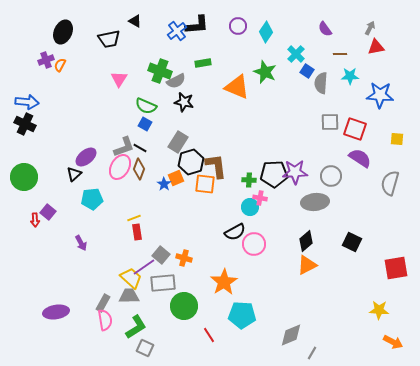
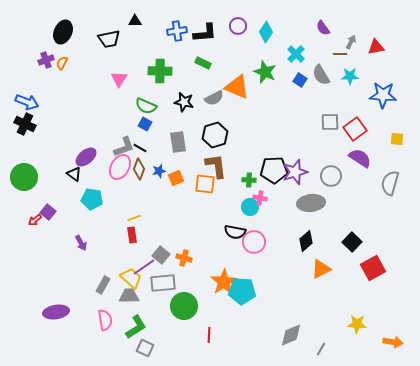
black triangle at (135, 21): rotated 32 degrees counterclockwise
black L-shape at (197, 25): moved 8 px right, 8 px down
gray arrow at (370, 28): moved 19 px left, 14 px down
purple semicircle at (325, 29): moved 2 px left, 1 px up
blue cross at (177, 31): rotated 30 degrees clockwise
green rectangle at (203, 63): rotated 35 degrees clockwise
orange semicircle at (60, 65): moved 2 px right, 2 px up
green cross at (160, 71): rotated 20 degrees counterclockwise
blue square at (307, 71): moved 7 px left, 9 px down
gray semicircle at (176, 81): moved 38 px right, 17 px down
gray semicircle at (321, 83): moved 8 px up; rotated 35 degrees counterclockwise
blue star at (380, 95): moved 3 px right
blue arrow at (27, 102): rotated 15 degrees clockwise
red square at (355, 129): rotated 35 degrees clockwise
gray rectangle at (178, 142): rotated 40 degrees counterclockwise
black hexagon at (191, 162): moved 24 px right, 27 px up
purple star at (295, 172): rotated 15 degrees counterclockwise
black triangle at (74, 174): rotated 42 degrees counterclockwise
black pentagon at (274, 174): moved 4 px up
blue star at (164, 184): moved 5 px left, 13 px up; rotated 24 degrees clockwise
cyan pentagon at (92, 199): rotated 15 degrees clockwise
gray ellipse at (315, 202): moved 4 px left, 1 px down
red arrow at (35, 220): rotated 56 degrees clockwise
red rectangle at (137, 232): moved 5 px left, 3 px down
black semicircle at (235, 232): rotated 40 degrees clockwise
black square at (352, 242): rotated 18 degrees clockwise
pink circle at (254, 244): moved 2 px up
orange triangle at (307, 265): moved 14 px right, 4 px down
red square at (396, 268): moved 23 px left; rotated 20 degrees counterclockwise
gray rectangle at (103, 303): moved 18 px up
yellow star at (379, 310): moved 22 px left, 14 px down
cyan pentagon at (242, 315): moved 24 px up
red line at (209, 335): rotated 35 degrees clockwise
orange arrow at (393, 342): rotated 18 degrees counterclockwise
gray line at (312, 353): moved 9 px right, 4 px up
